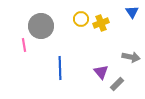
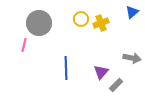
blue triangle: rotated 24 degrees clockwise
gray circle: moved 2 px left, 3 px up
pink line: rotated 24 degrees clockwise
gray arrow: moved 1 px right, 1 px down
blue line: moved 6 px right
purple triangle: rotated 21 degrees clockwise
gray rectangle: moved 1 px left, 1 px down
